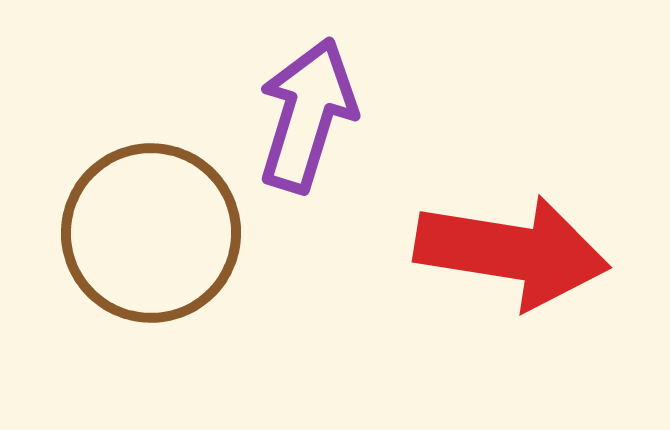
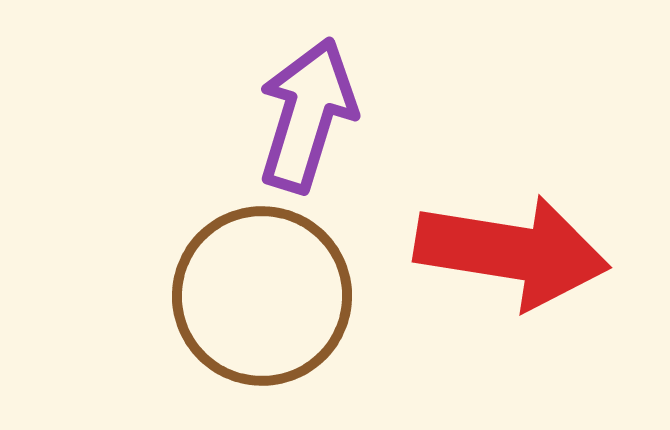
brown circle: moved 111 px right, 63 px down
